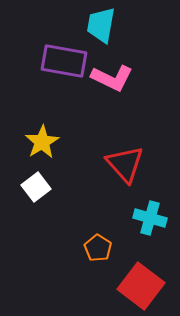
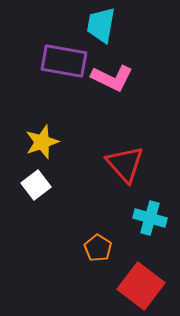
yellow star: rotated 12 degrees clockwise
white square: moved 2 px up
